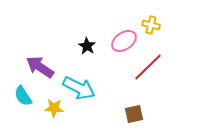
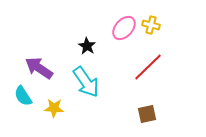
pink ellipse: moved 13 px up; rotated 15 degrees counterclockwise
purple arrow: moved 1 px left, 1 px down
cyan arrow: moved 7 px right, 6 px up; rotated 28 degrees clockwise
brown square: moved 13 px right
